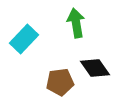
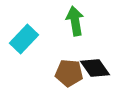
green arrow: moved 1 px left, 2 px up
brown pentagon: moved 9 px right, 9 px up; rotated 12 degrees clockwise
